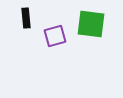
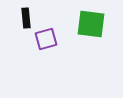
purple square: moved 9 px left, 3 px down
